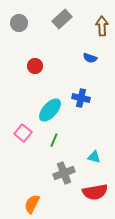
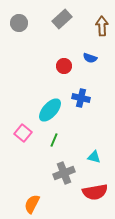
red circle: moved 29 px right
